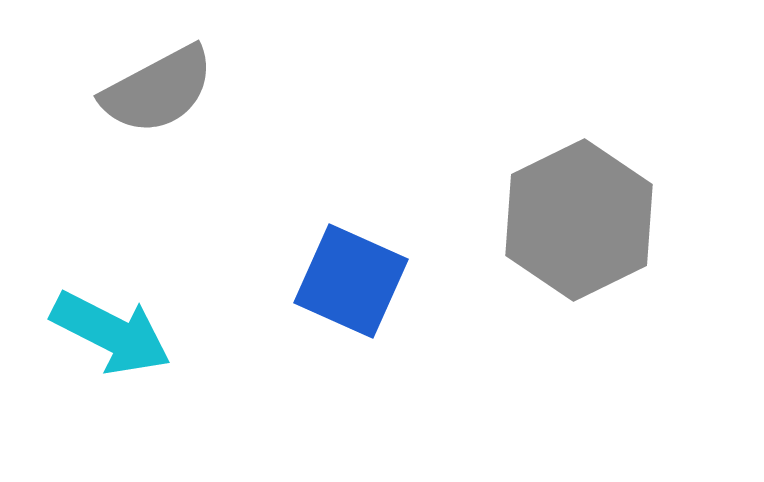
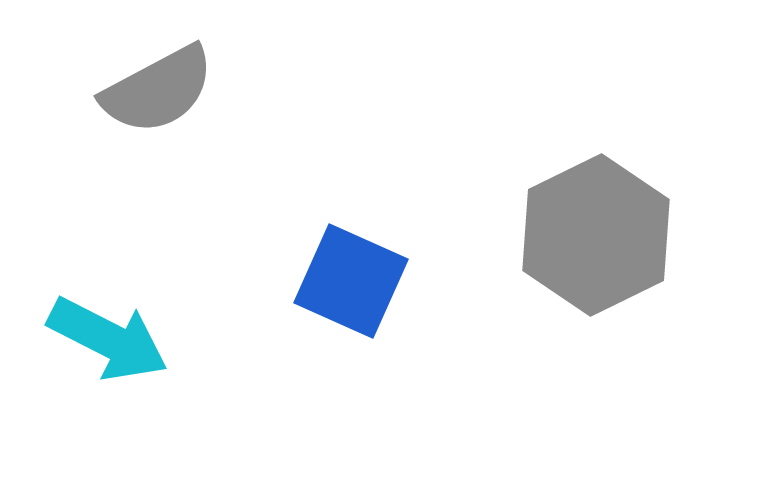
gray hexagon: moved 17 px right, 15 px down
cyan arrow: moved 3 px left, 6 px down
